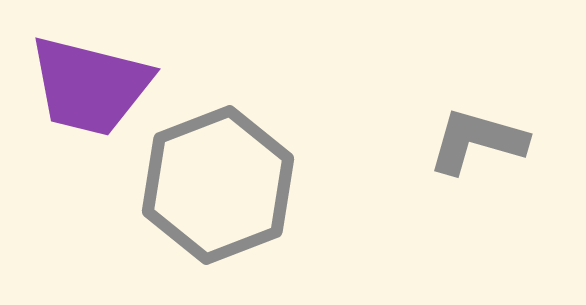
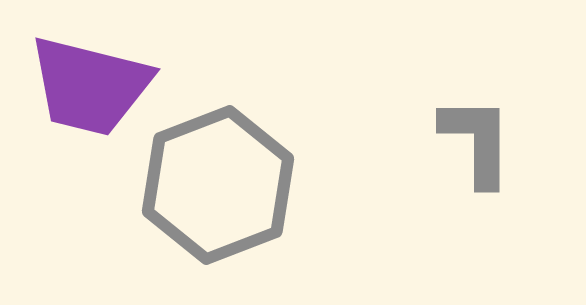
gray L-shape: rotated 74 degrees clockwise
